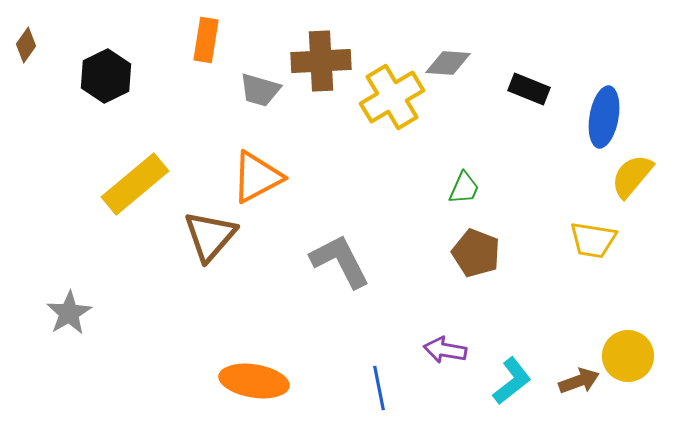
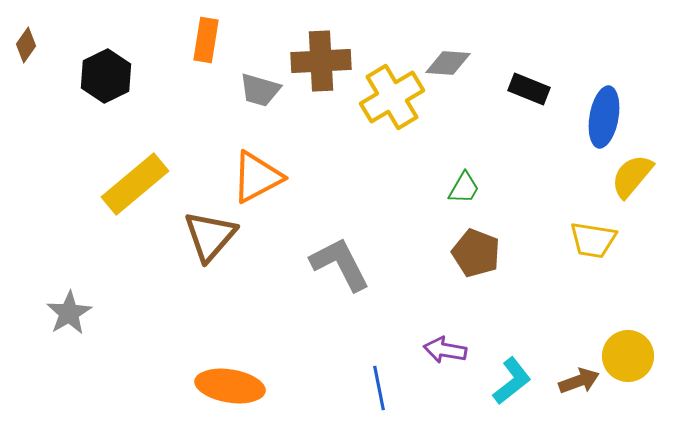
green trapezoid: rotated 6 degrees clockwise
gray L-shape: moved 3 px down
orange ellipse: moved 24 px left, 5 px down
